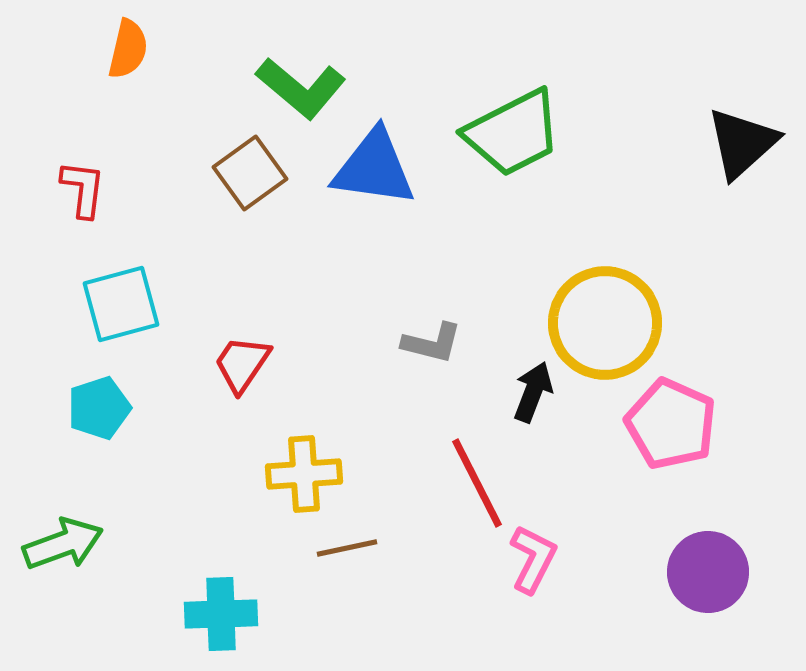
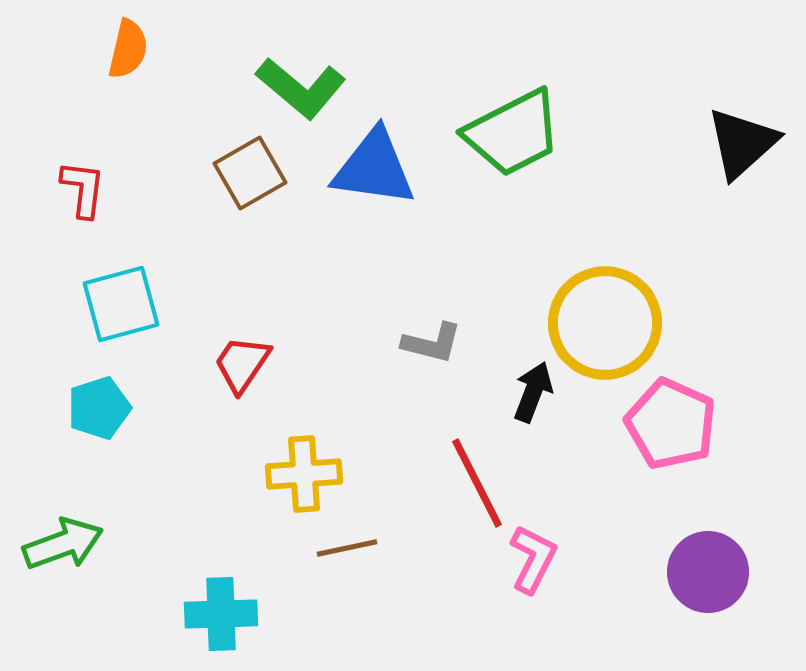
brown square: rotated 6 degrees clockwise
